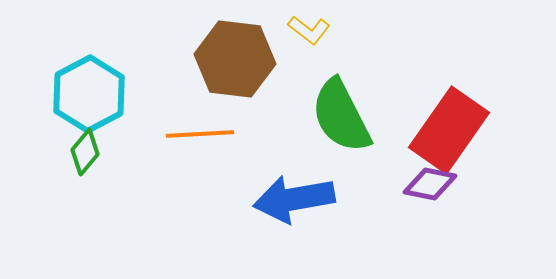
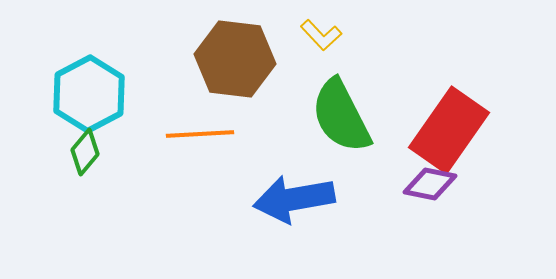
yellow L-shape: moved 12 px right, 5 px down; rotated 9 degrees clockwise
